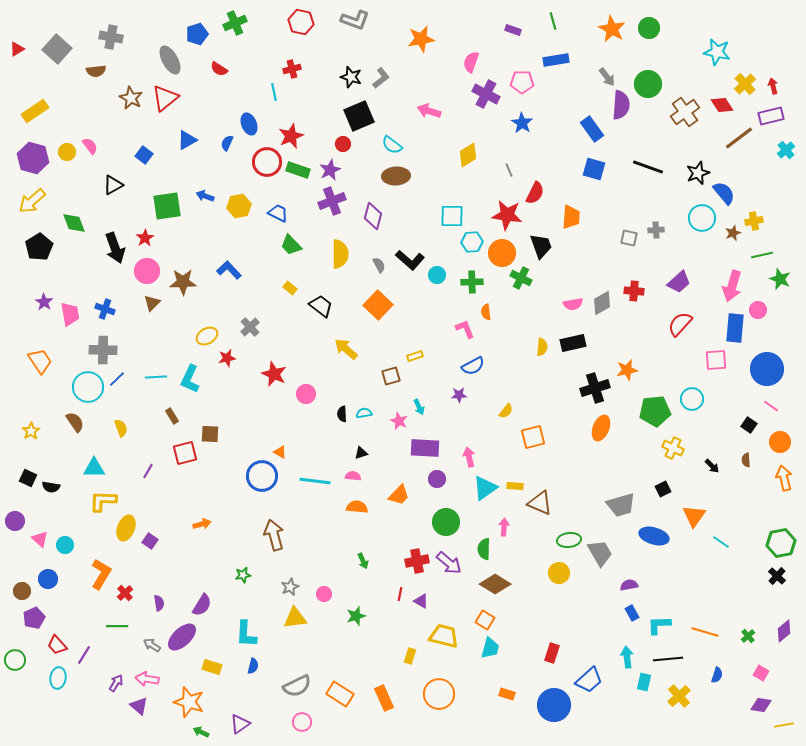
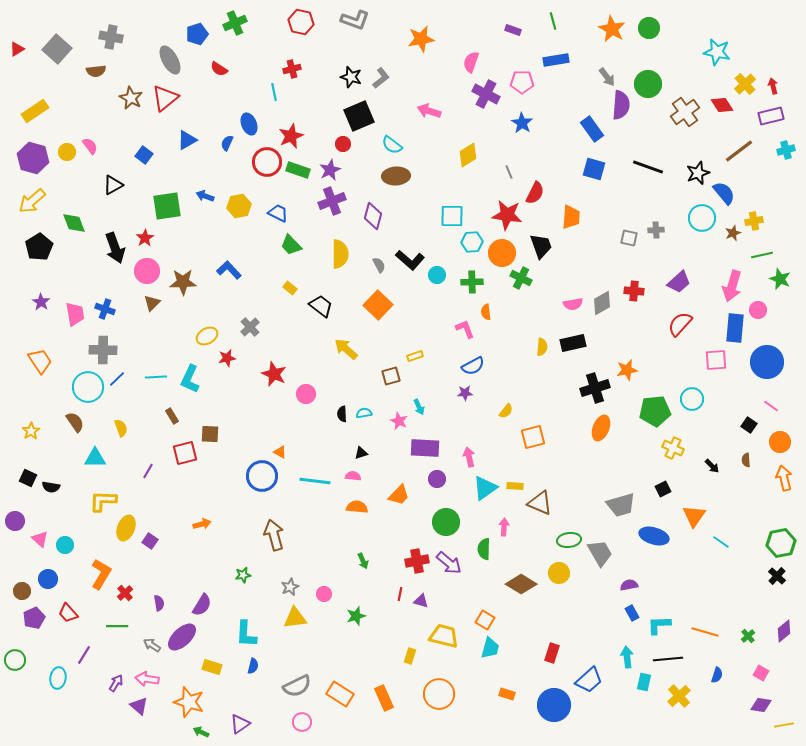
brown line at (739, 138): moved 13 px down
cyan cross at (786, 150): rotated 24 degrees clockwise
gray line at (509, 170): moved 2 px down
purple star at (44, 302): moved 3 px left
pink trapezoid at (70, 314): moved 5 px right
blue circle at (767, 369): moved 7 px up
purple star at (459, 395): moved 6 px right, 2 px up
cyan triangle at (94, 468): moved 1 px right, 10 px up
brown diamond at (495, 584): moved 26 px right
purple triangle at (421, 601): rotated 14 degrees counterclockwise
red trapezoid at (57, 645): moved 11 px right, 32 px up
